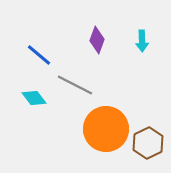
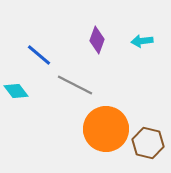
cyan arrow: rotated 85 degrees clockwise
cyan diamond: moved 18 px left, 7 px up
brown hexagon: rotated 20 degrees counterclockwise
